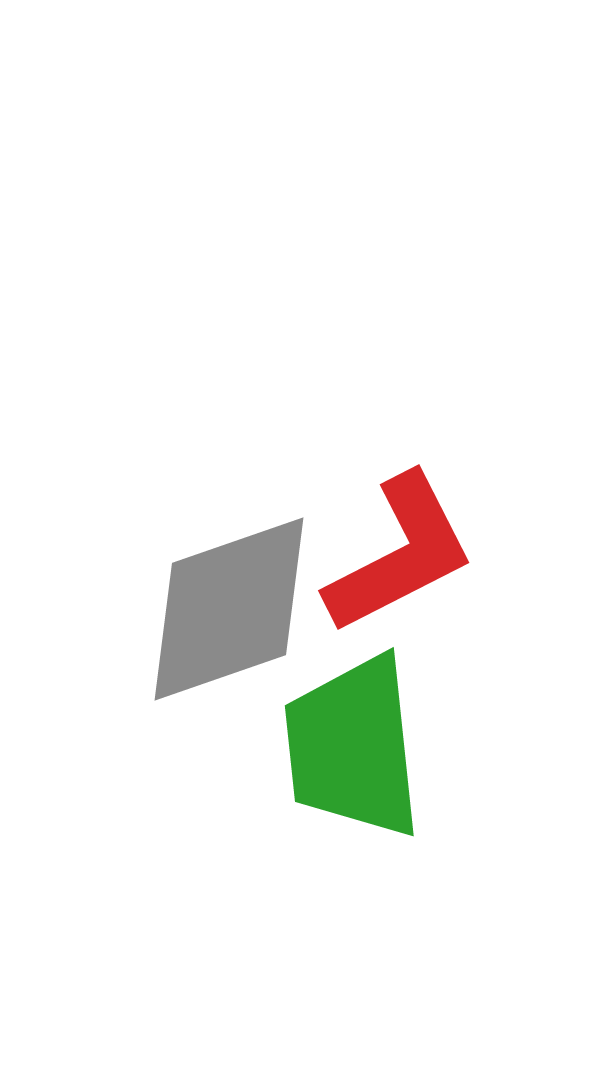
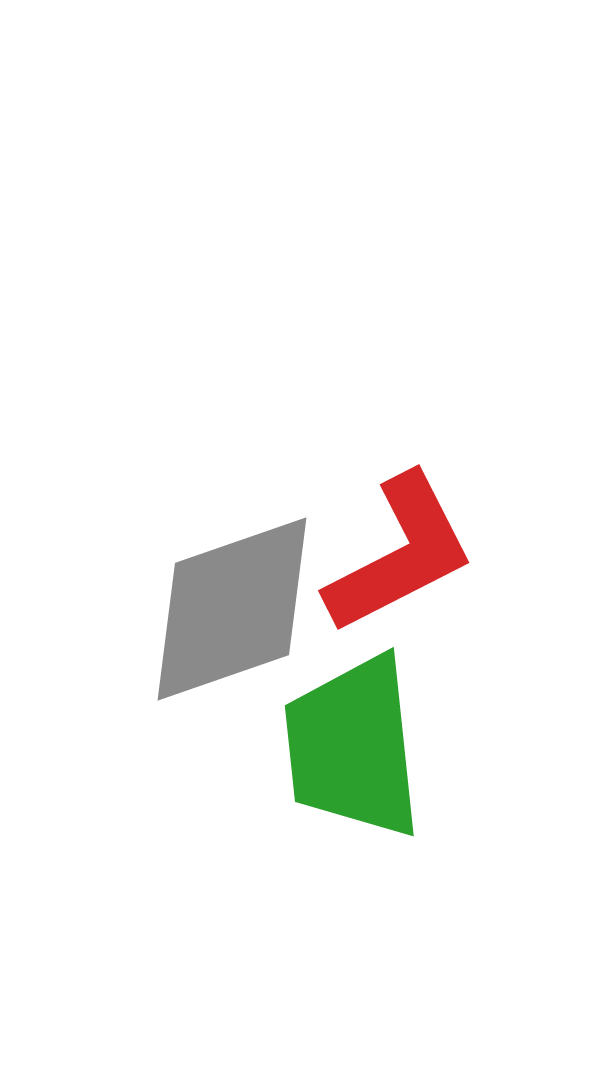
gray diamond: moved 3 px right
